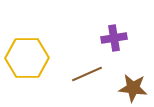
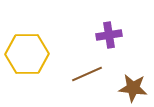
purple cross: moved 5 px left, 3 px up
yellow hexagon: moved 4 px up
